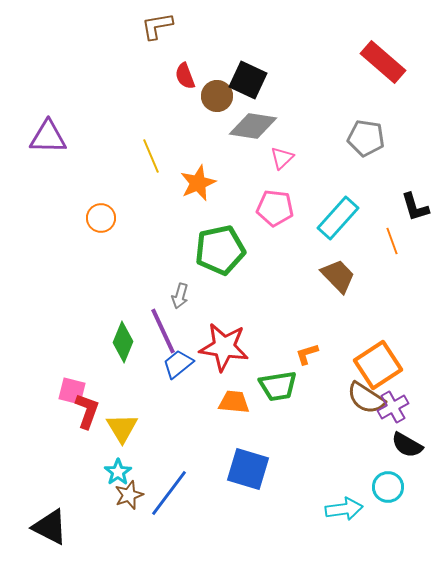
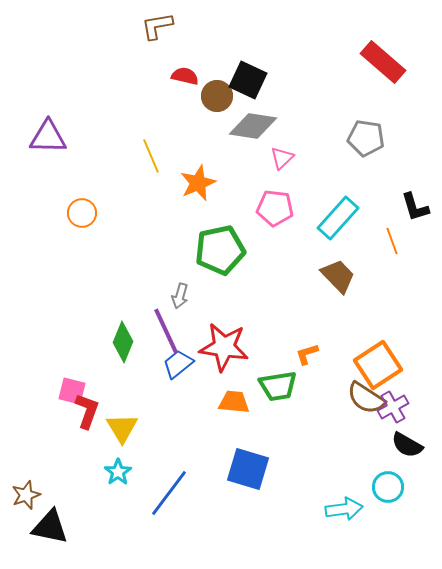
red semicircle: rotated 124 degrees clockwise
orange circle: moved 19 px left, 5 px up
purple line: moved 3 px right
brown star: moved 103 px left
black triangle: rotated 15 degrees counterclockwise
